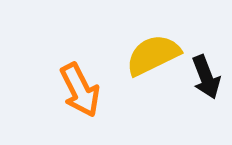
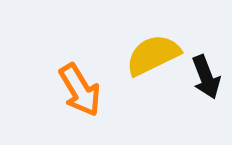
orange arrow: rotated 4 degrees counterclockwise
